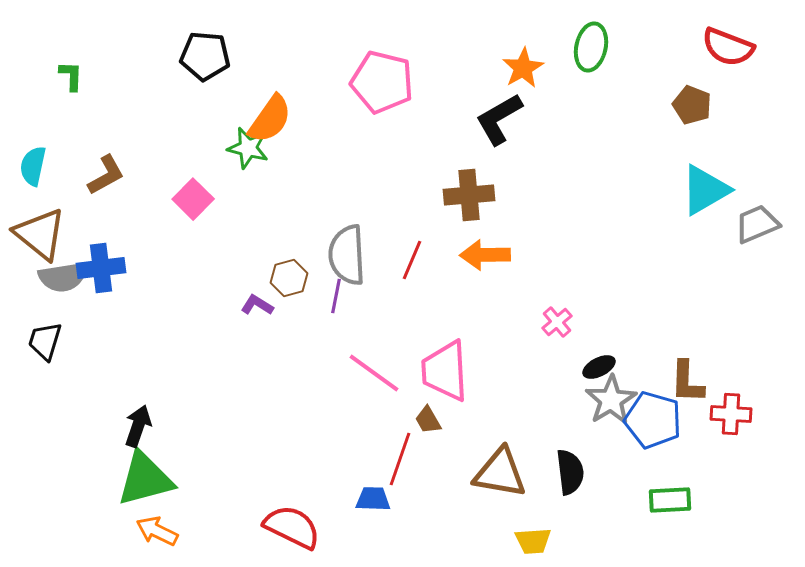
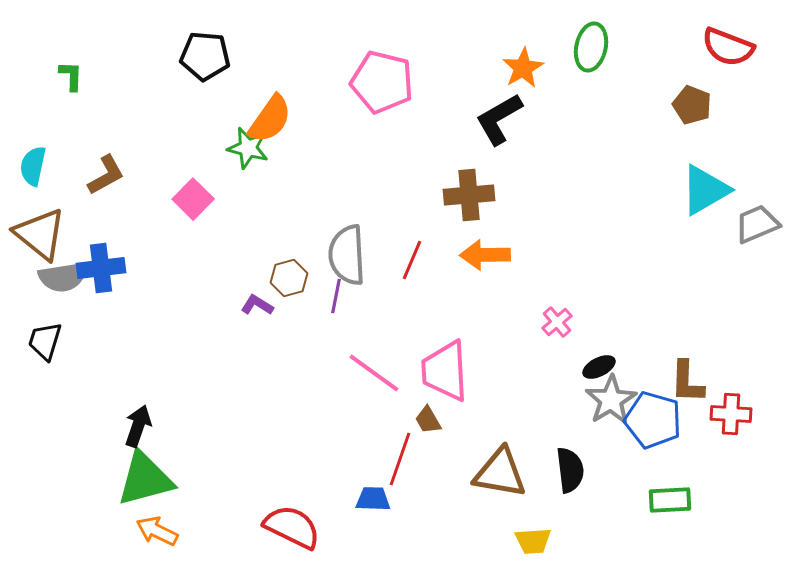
black semicircle at (570, 472): moved 2 px up
